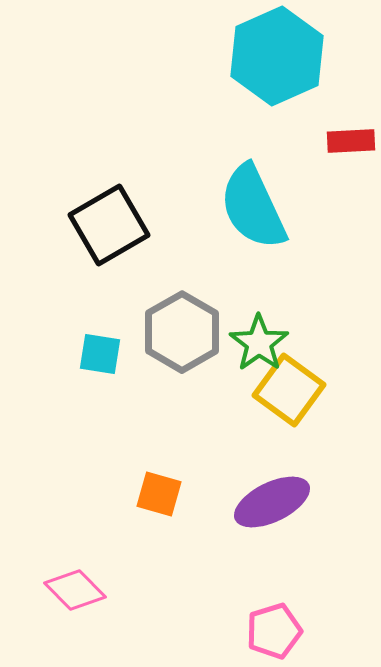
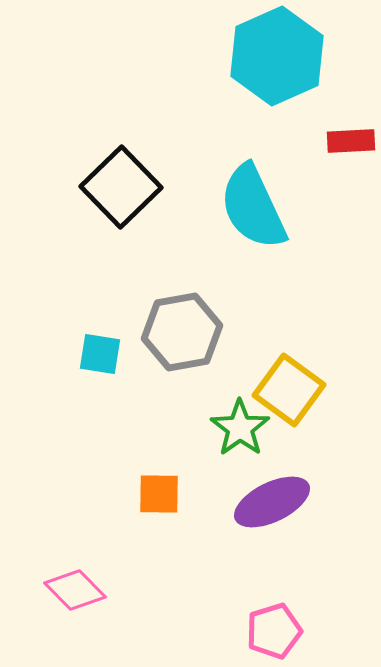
black square: moved 12 px right, 38 px up; rotated 14 degrees counterclockwise
gray hexagon: rotated 20 degrees clockwise
green star: moved 19 px left, 85 px down
orange square: rotated 15 degrees counterclockwise
